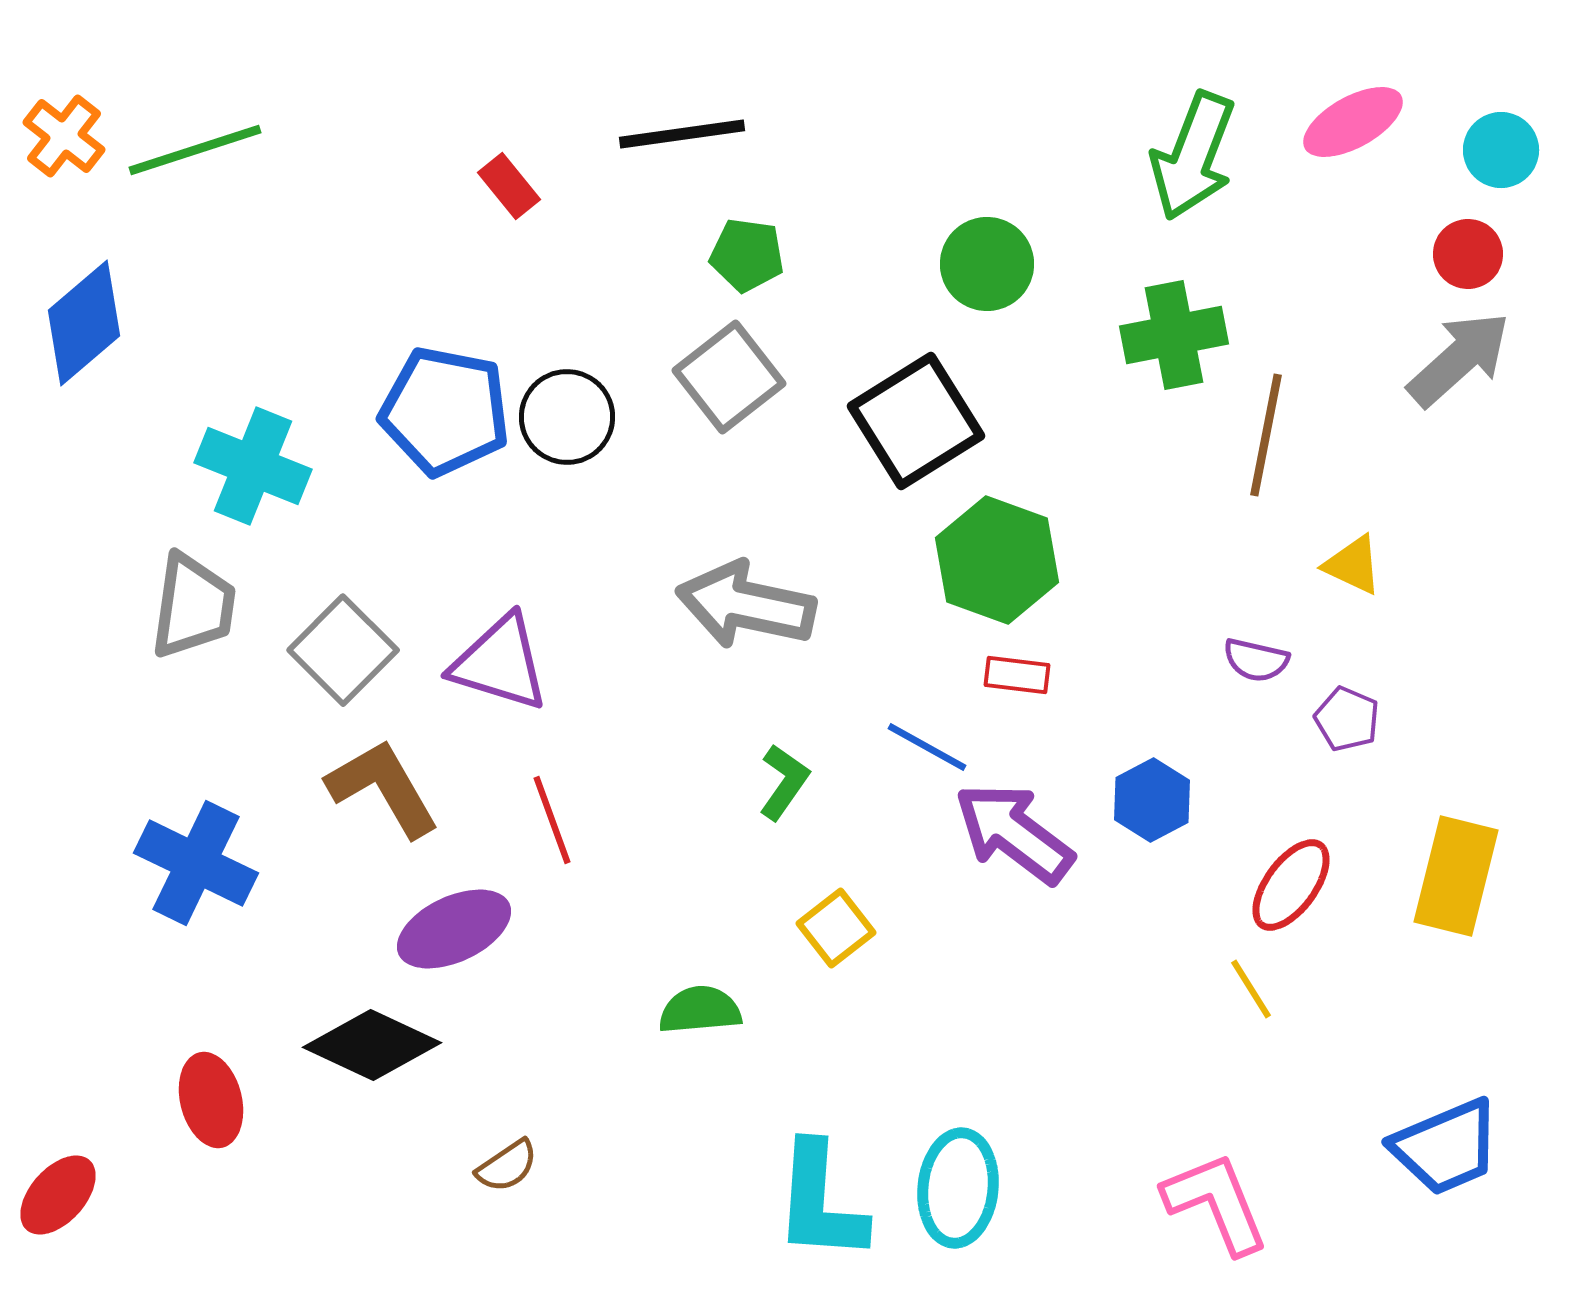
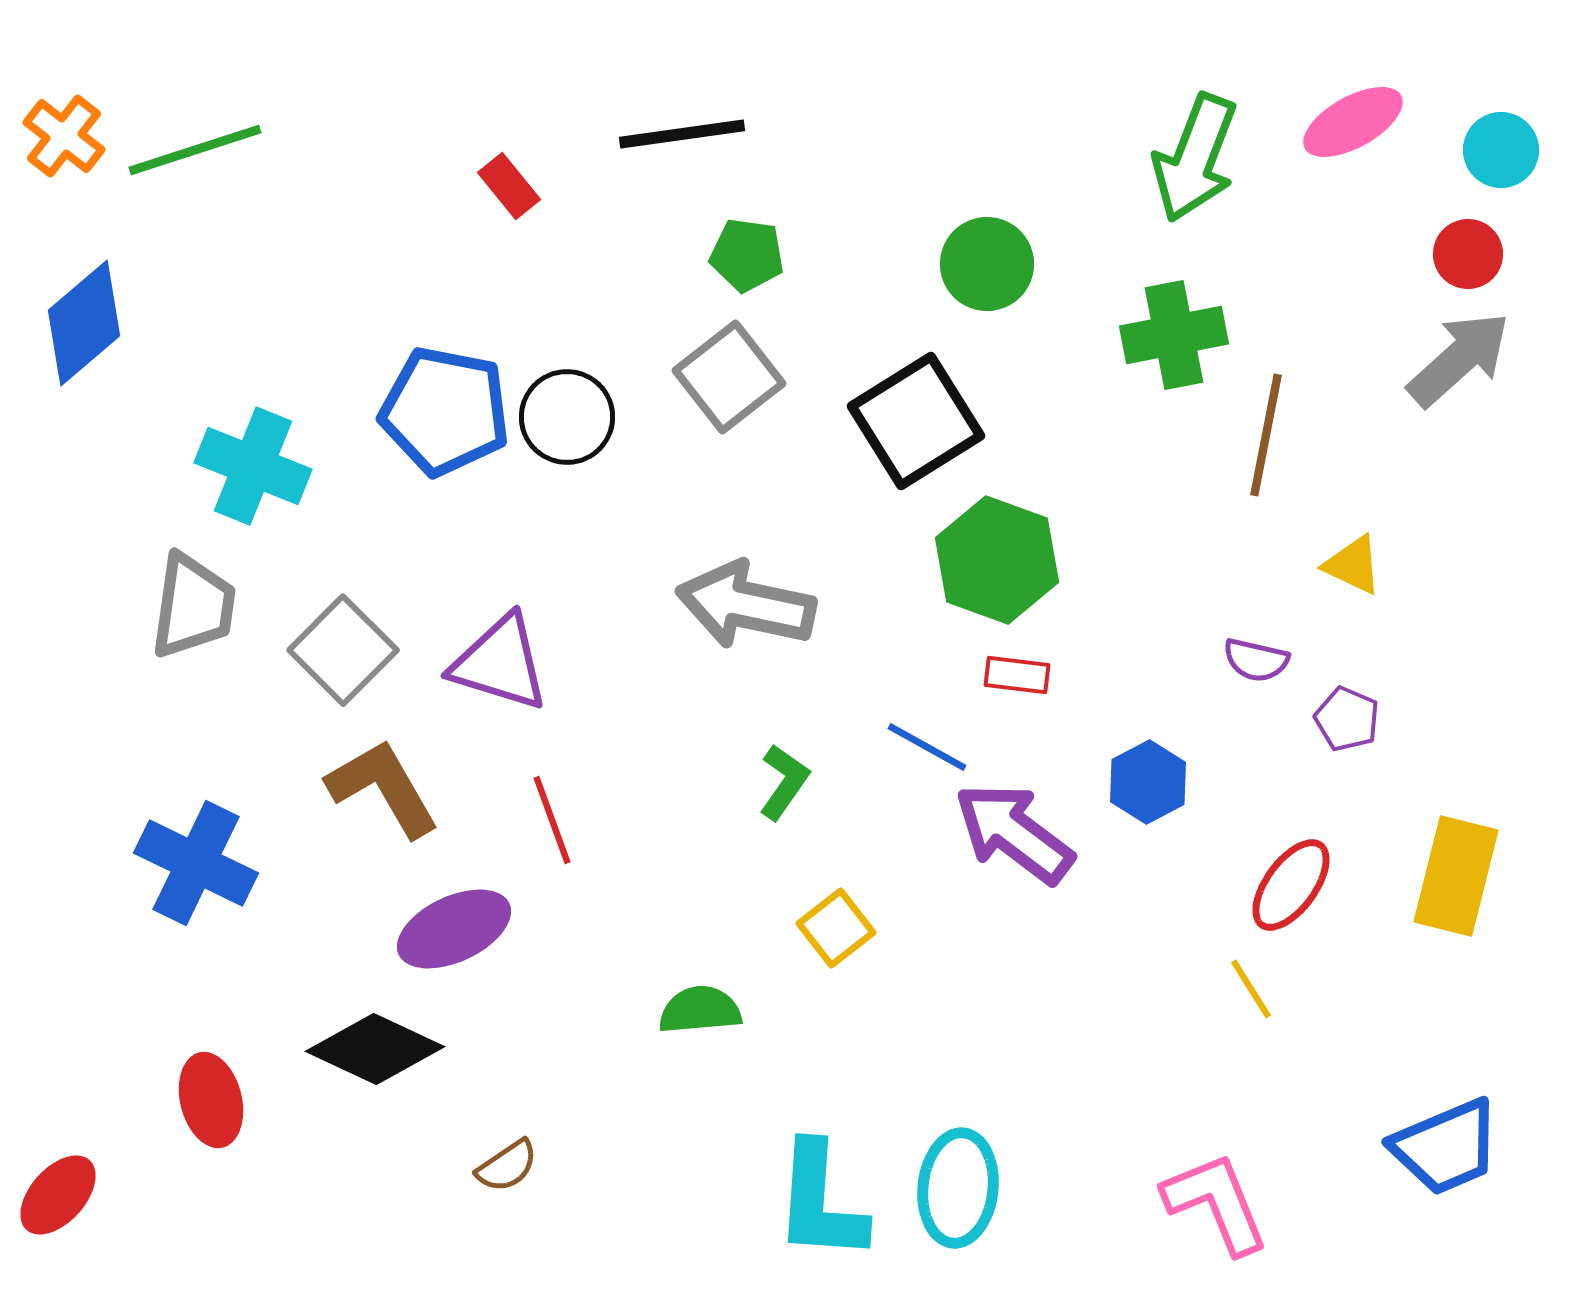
green arrow at (1193, 156): moved 2 px right, 2 px down
blue hexagon at (1152, 800): moved 4 px left, 18 px up
black diamond at (372, 1045): moved 3 px right, 4 px down
